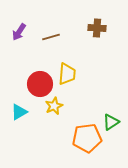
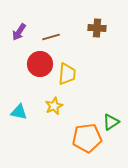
red circle: moved 20 px up
cyan triangle: rotated 42 degrees clockwise
